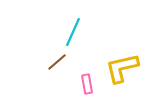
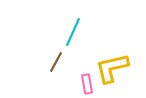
brown line: moved 1 px left; rotated 20 degrees counterclockwise
yellow L-shape: moved 10 px left
